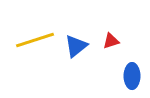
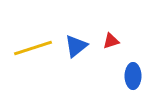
yellow line: moved 2 px left, 8 px down
blue ellipse: moved 1 px right
